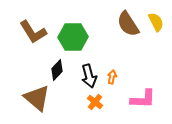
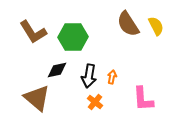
yellow semicircle: moved 4 px down
black diamond: rotated 35 degrees clockwise
black arrow: rotated 25 degrees clockwise
pink L-shape: rotated 84 degrees clockwise
